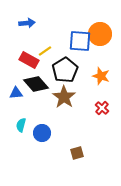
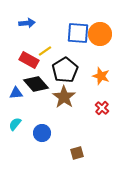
blue square: moved 2 px left, 8 px up
cyan semicircle: moved 6 px left, 1 px up; rotated 24 degrees clockwise
